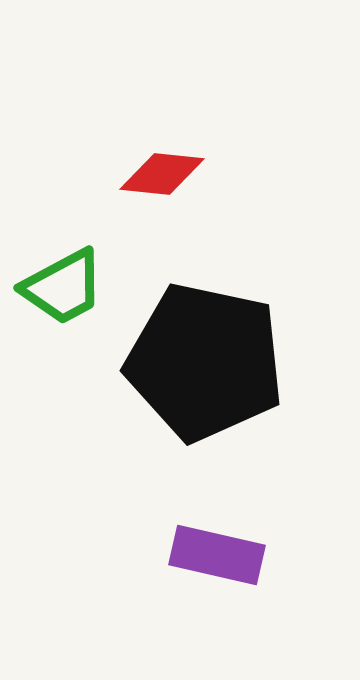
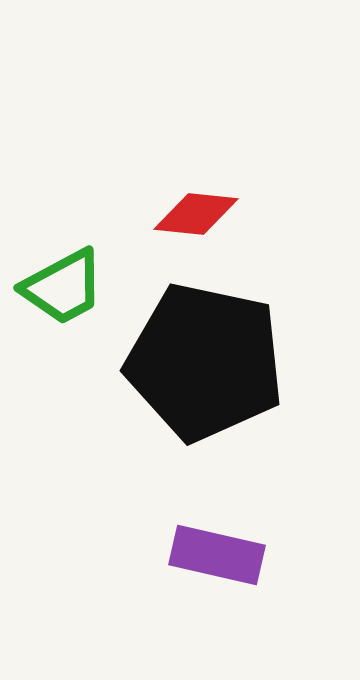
red diamond: moved 34 px right, 40 px down
